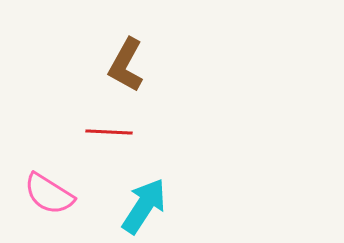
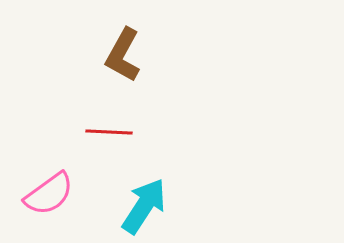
brown L-shape: moved 3 px left, 10 px up
pink semicircle: rotated 68 degrees counterclockwise
